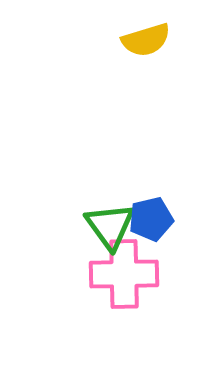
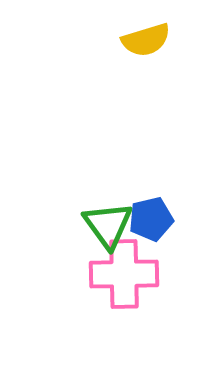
green triangle: moved 2 px left, 1 px up
